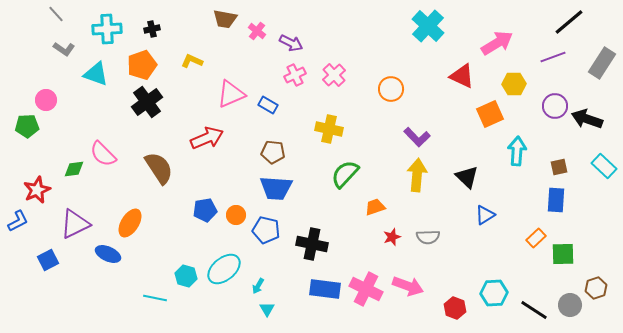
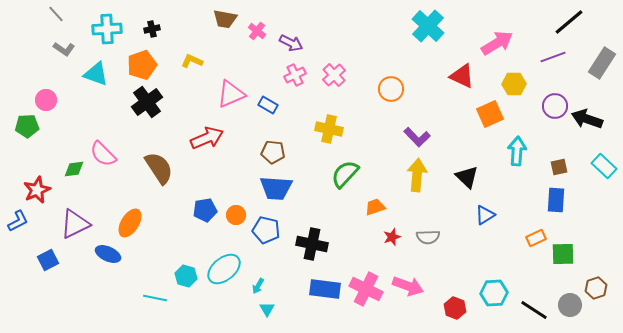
orange rectangle at (536, 238): rotated 18 degrees clockwise
